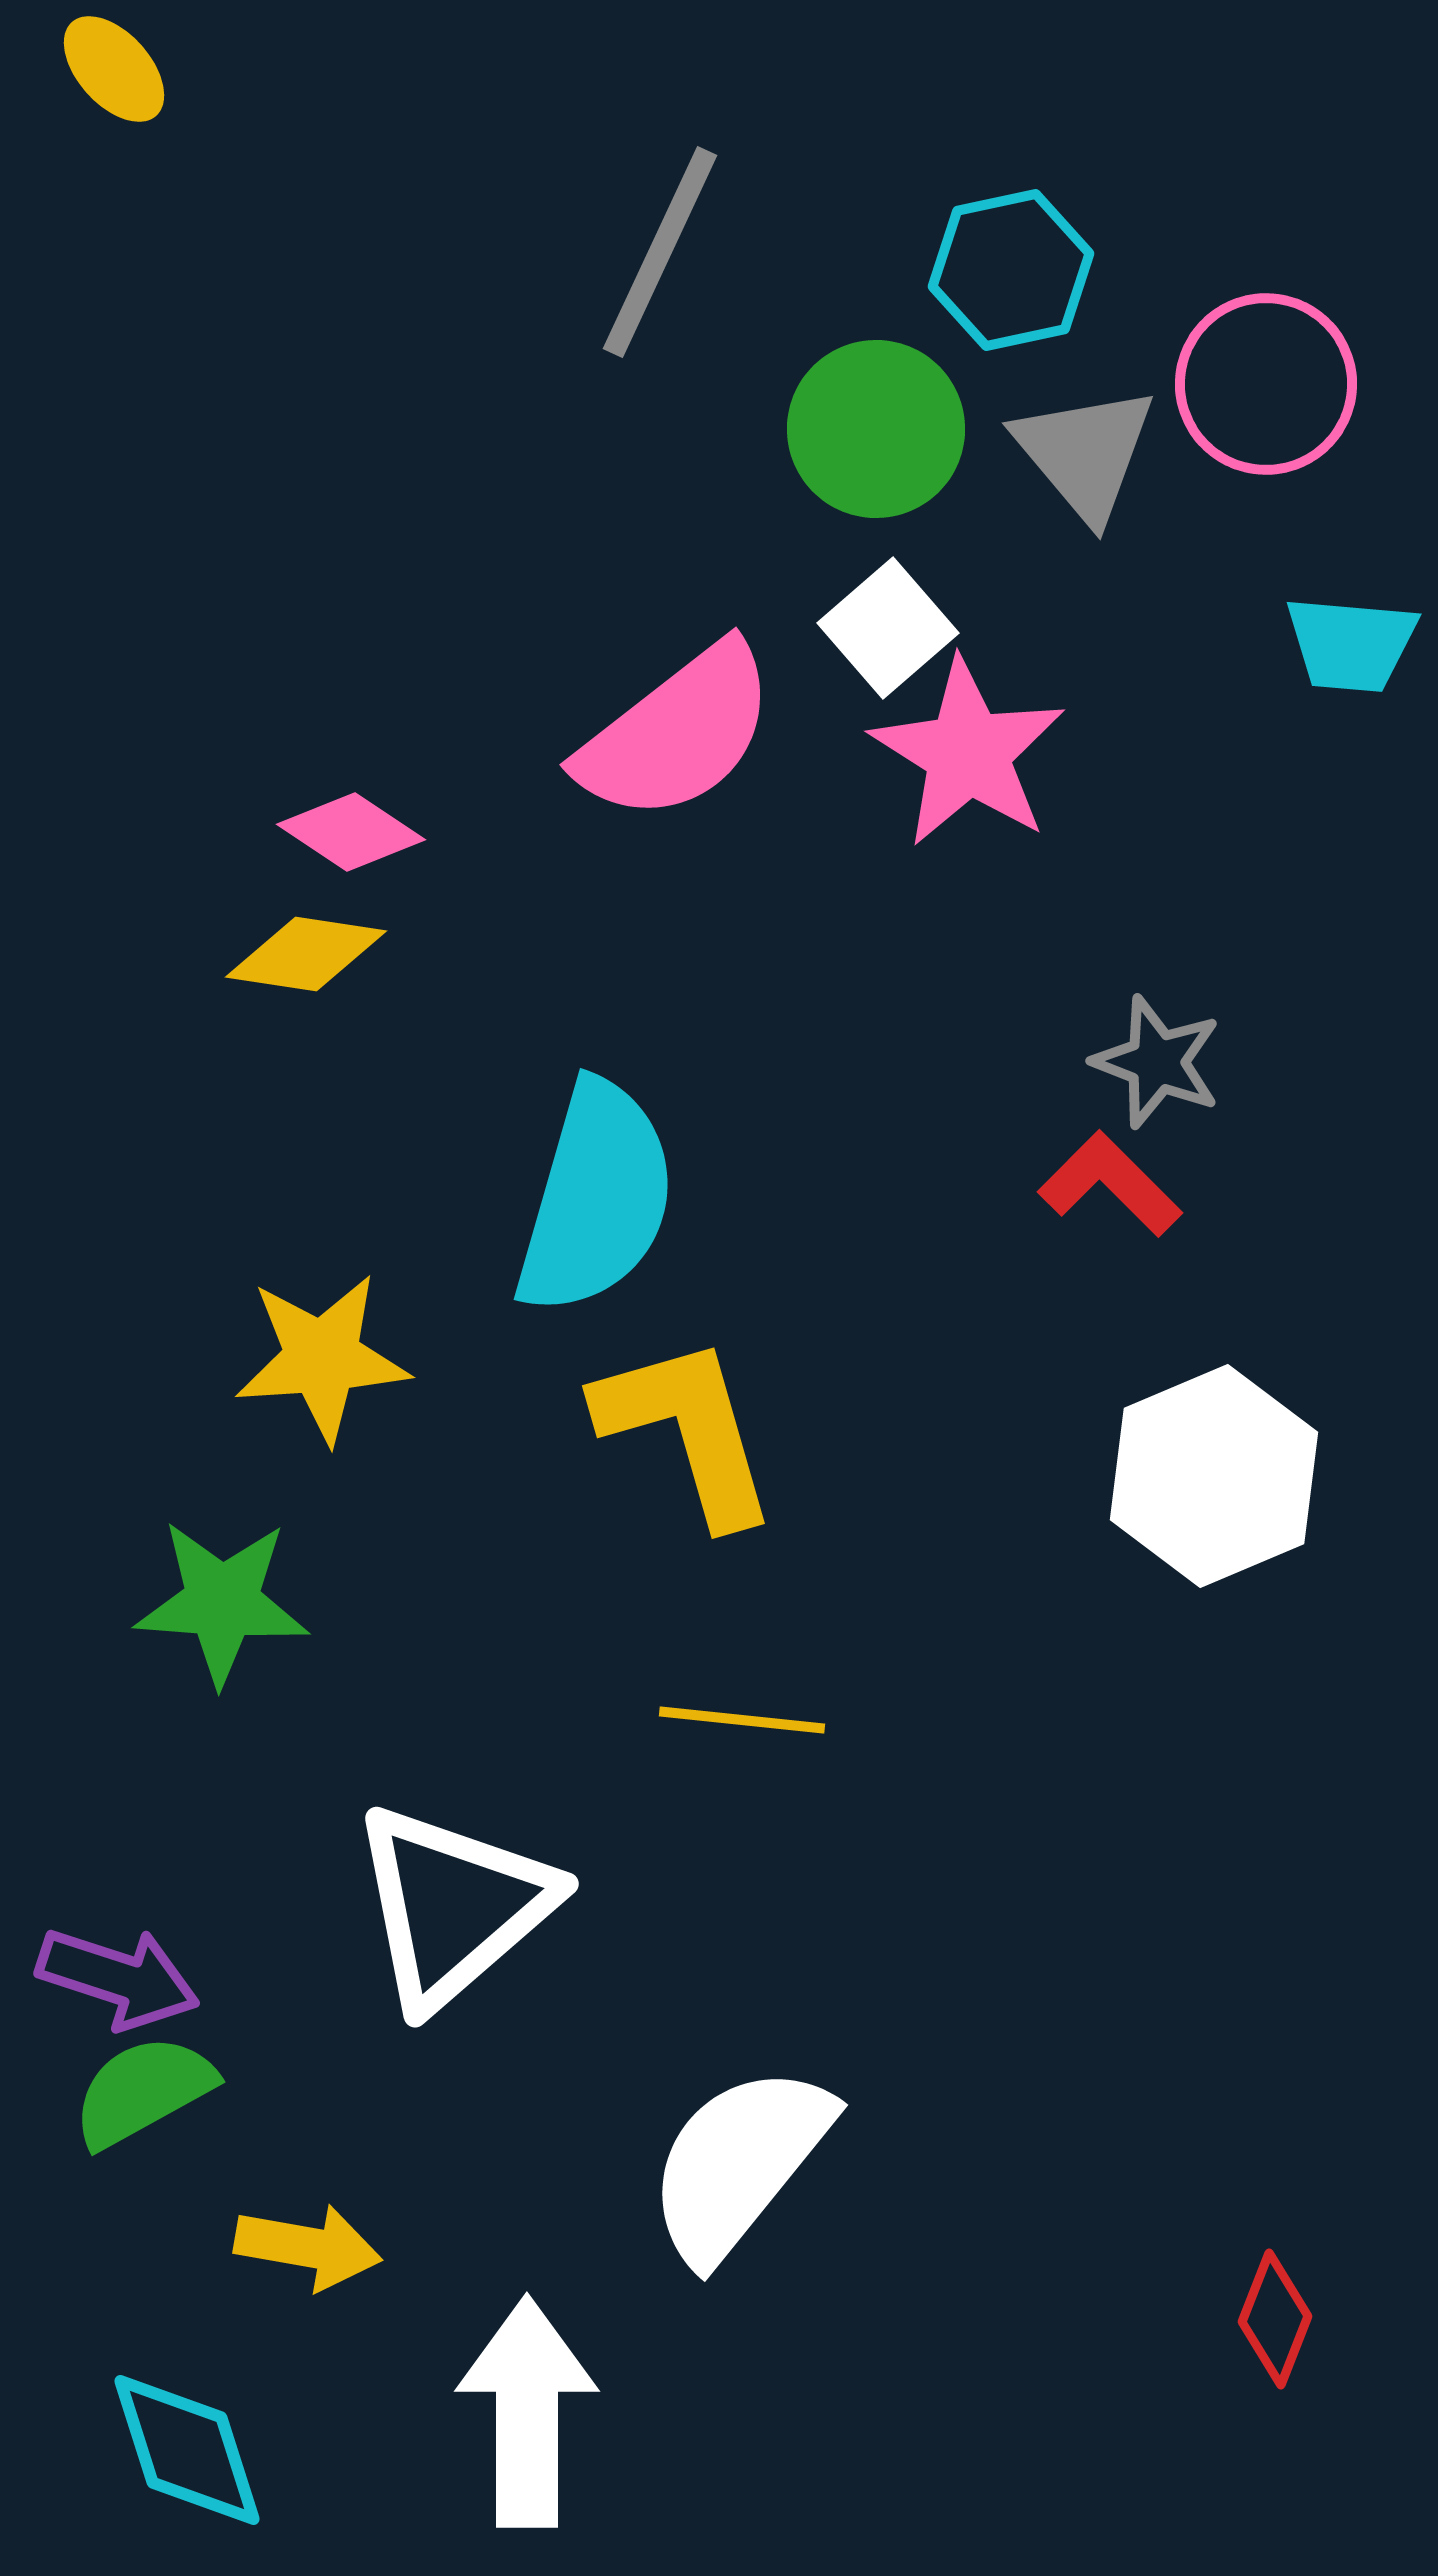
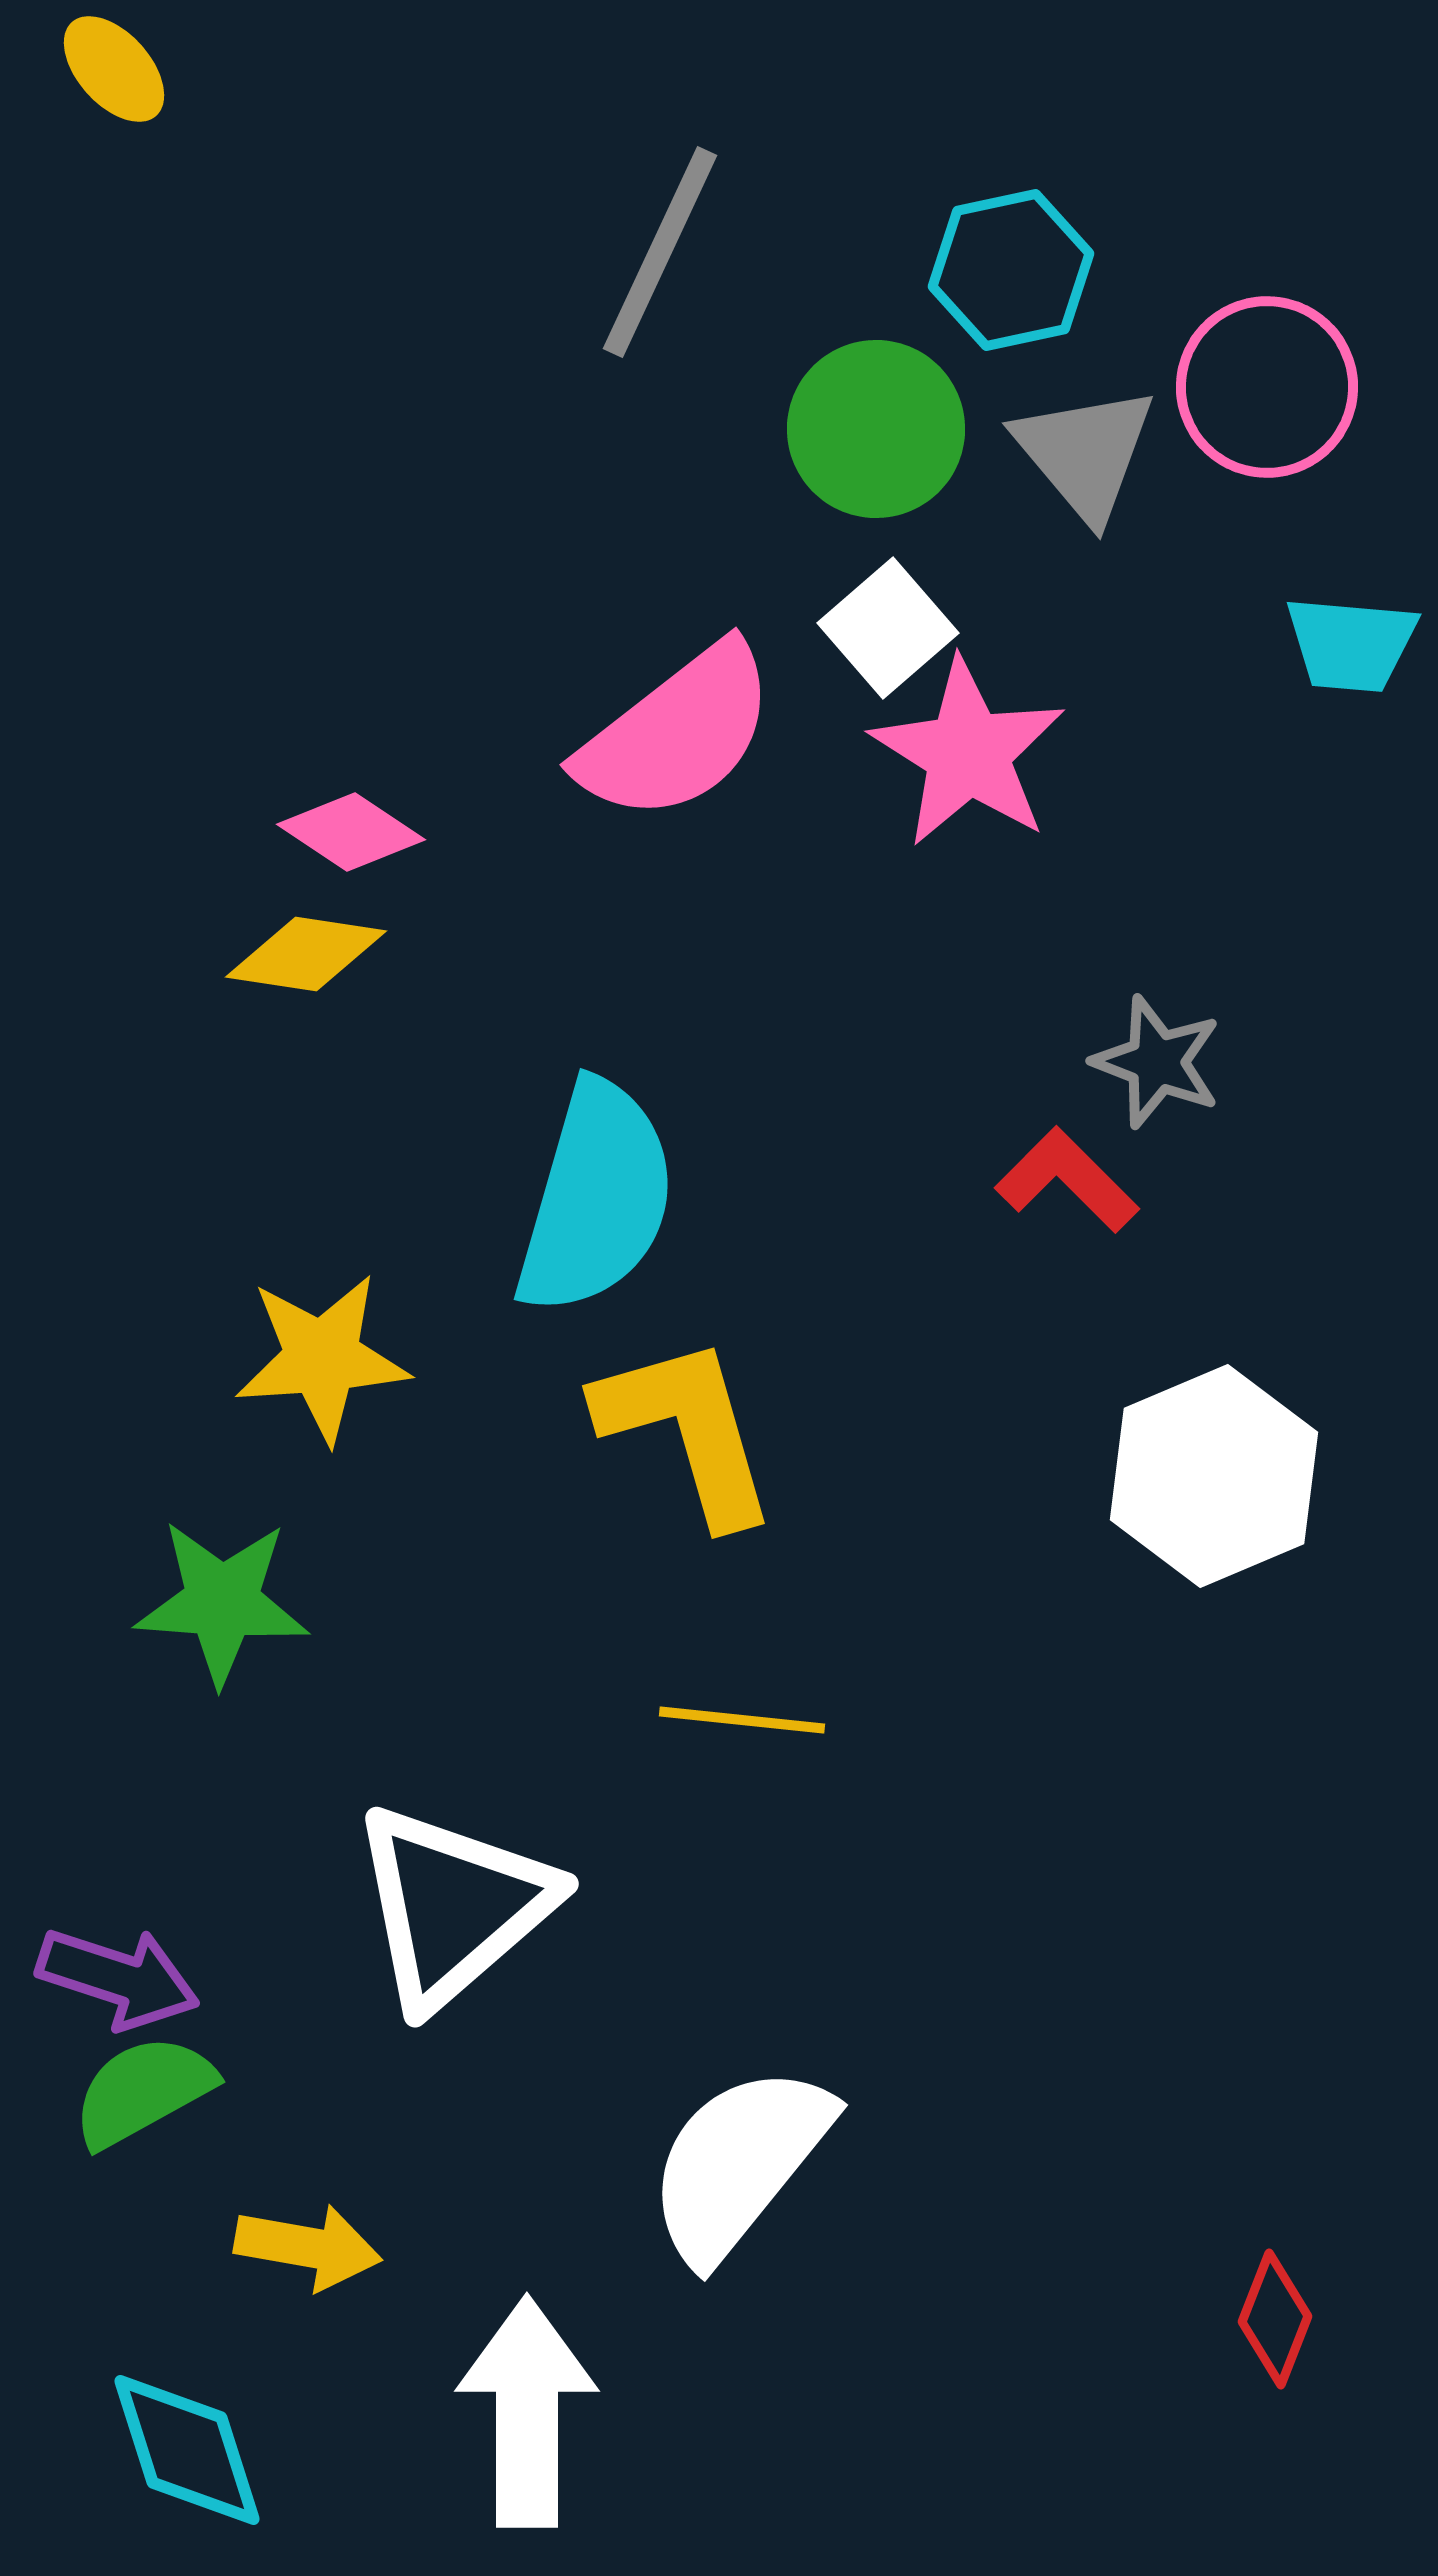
pink circle: moved 1 px right, 3 px down
red L-shape: moved 43 px left, 4 px up
